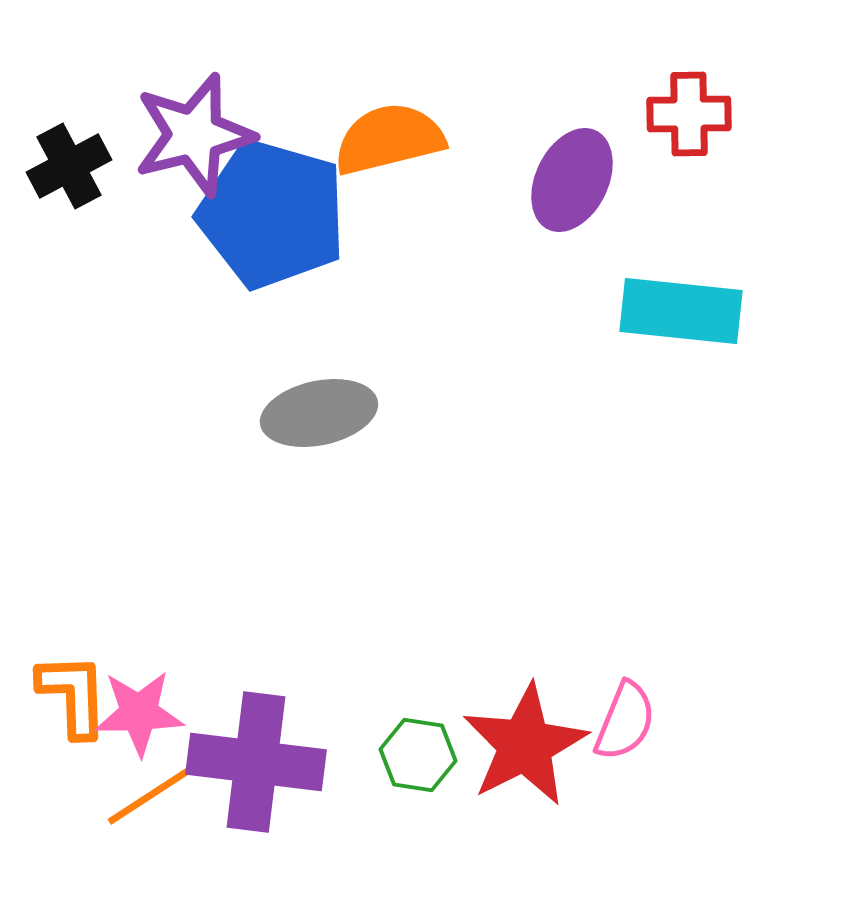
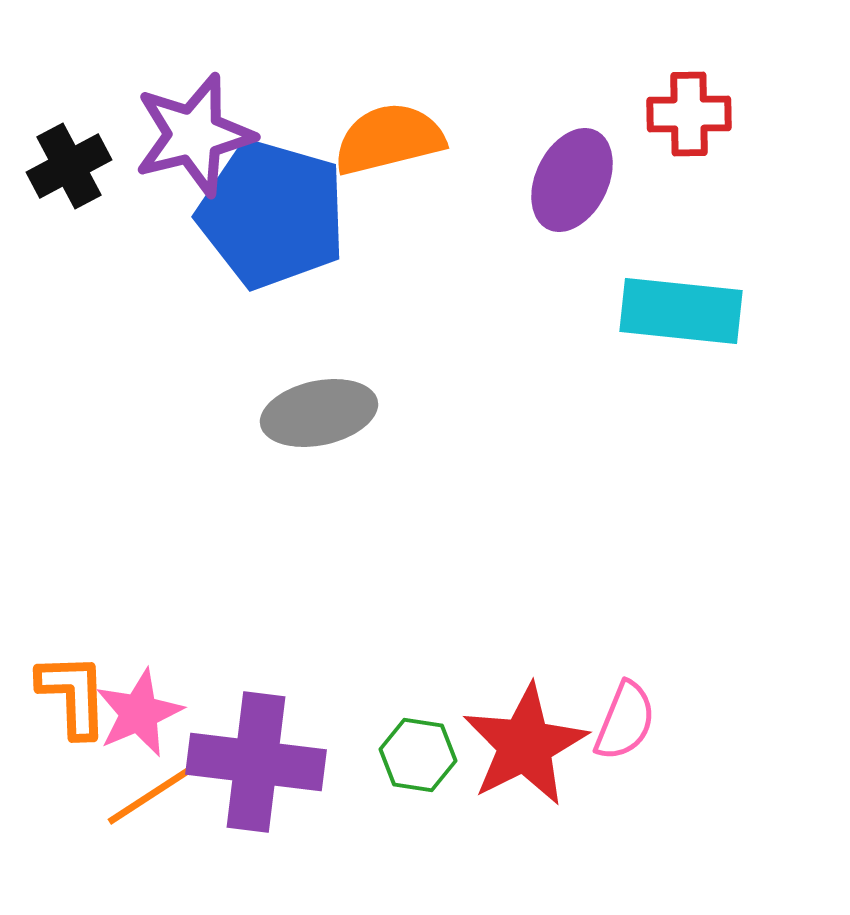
pink star: rotated 22 degrees counterclockwise
